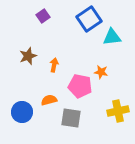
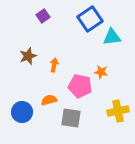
blue square: moved 1 px right
